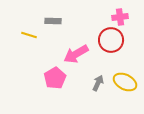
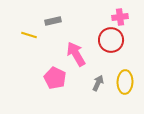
gray rectangle: rotated 14 degrees counterclockwise
pink arrow: rotated 90 degrees clockwise
pink pentagon: rotated 15 degrees counterclockwise
yellow ellipse: rotated 65 degrees clockwise
